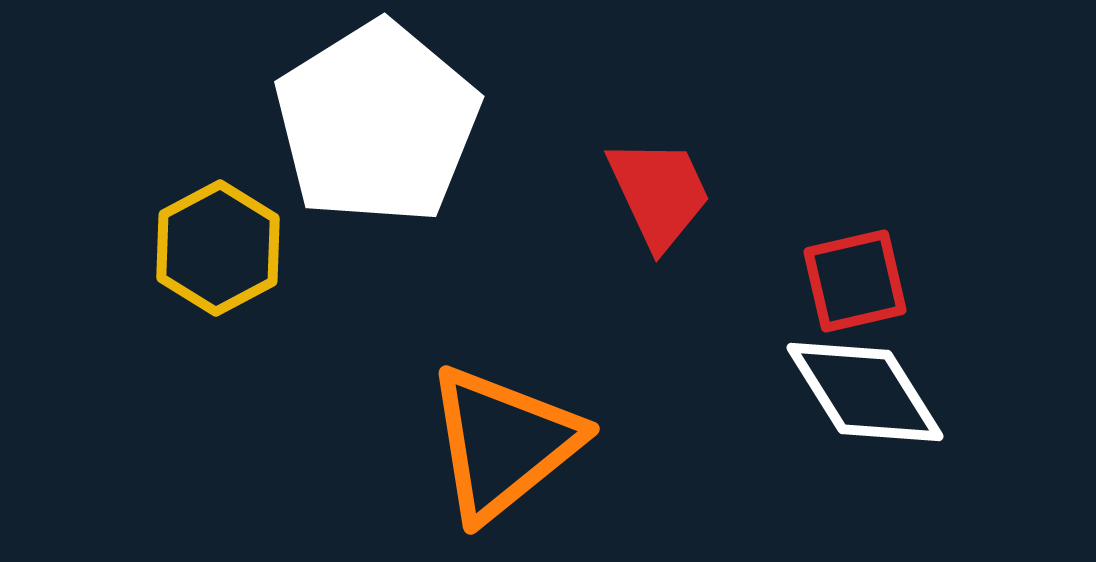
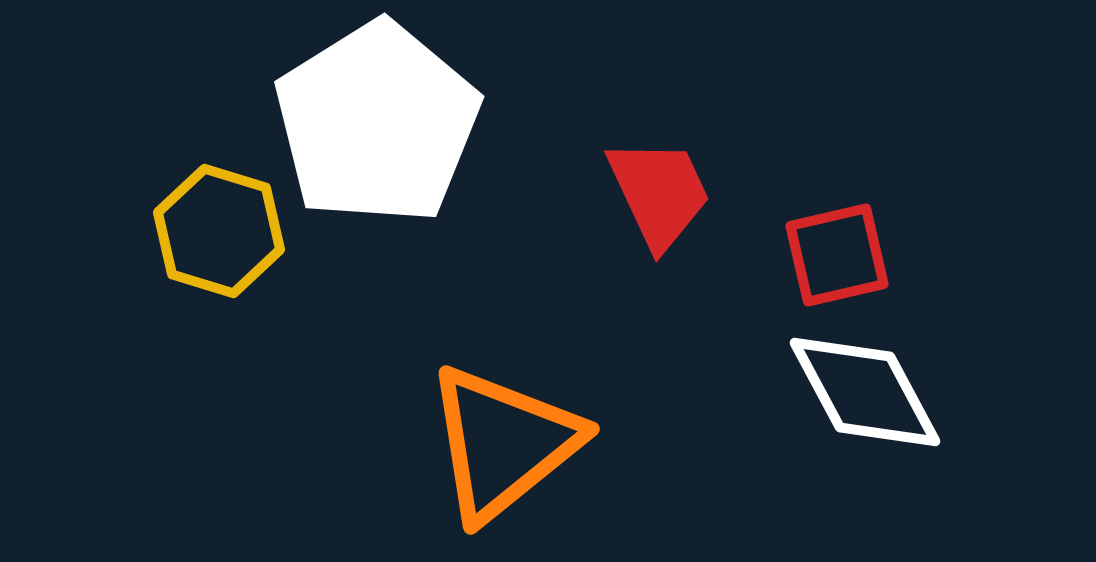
yellow hexagon: moved 1 px right, 17 px up; rotated 15 degrees counterclockwise
red square: moved 18 px left, 26 px up
white diamond: rotated 4 degrees clockwise
